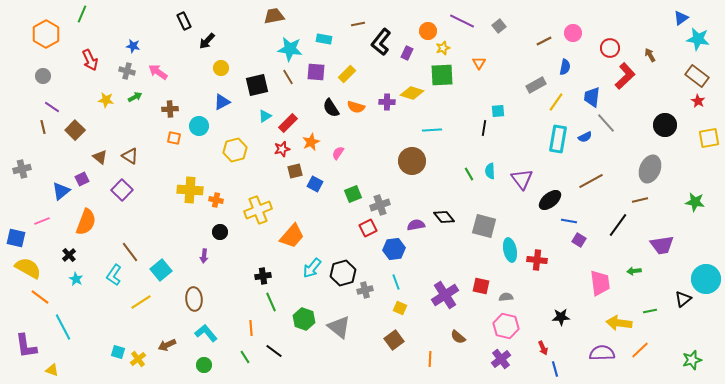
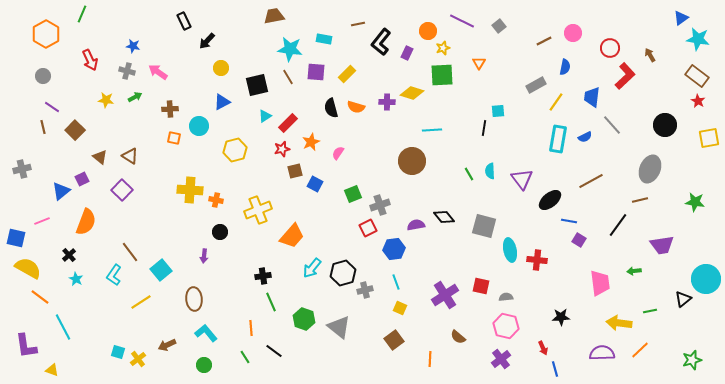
black semicircle at (331, 108): rotated 18 degrees clockwise
gray line at (606, 123): moved 6 px right, 2 px down
